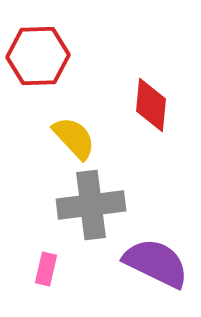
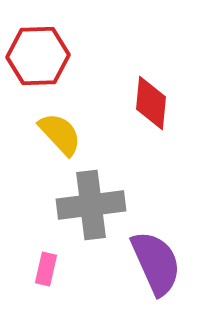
red diamond: moved 2 px up
yellow semicircle: moved 14 px left, 4 px up
purple semicircle: rotated 40 degrees clockwise
